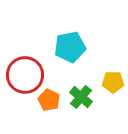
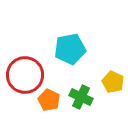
cyan pentagon: moved 2 px down
yellow pentagon: rotated 25 degrees clockwise
green cross: rotated 15 degrees counterclockwise
